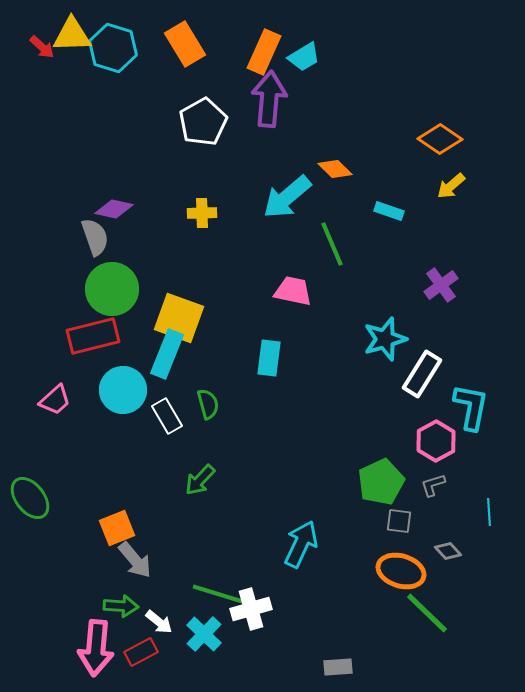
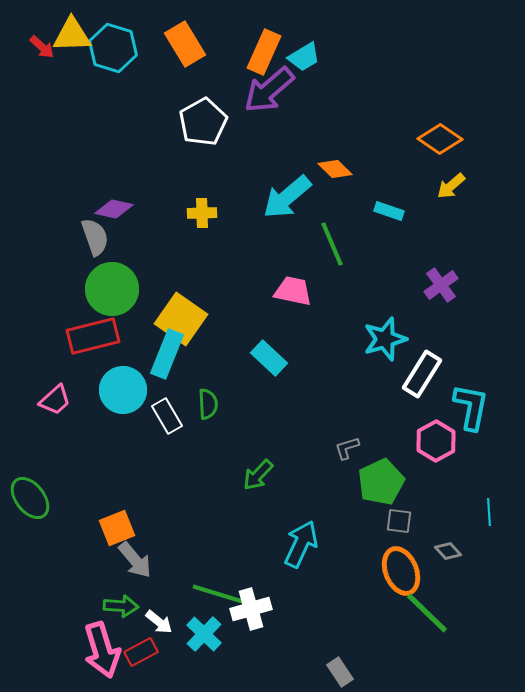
purple arrow at (269, 99): moved 9 px up; rotated 136 degrees counterclockwise
yellow square at (179, 318): moved 2 px right, 1 px down; rotated 15 degrees clockwise
cyan rectangle at (269, 358): rotated 54 degrees counterclockwise
green semicircle at (208, 404): rotated 12 degrees clockwise
green arrow at (200, 480): moved 58 px right, 5 px up
gray L-shape at (433, 485): moved 86 px left, 37 px up
orange ellipse at (401, 571): rotated 51 degrees clockwise
pink arrow at (96, 648): moved 6 px right, 2 px down; rotated 22 degrees counterclockwise
gray rectangle at (338, 667): moved 2 px right, 5 px down; rotated 60 degrees clockwise
